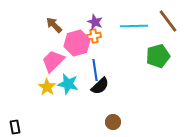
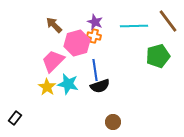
orange cross: rotated 24 degrees clockwise
black semicircle: rotated 24 degrees clockwise
black rectangle: moved 9 px up; rotated 48 degrees clockwise
